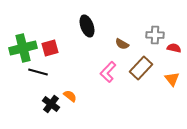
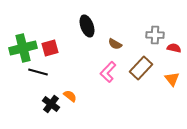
brown semicircle: moved 7 px left
